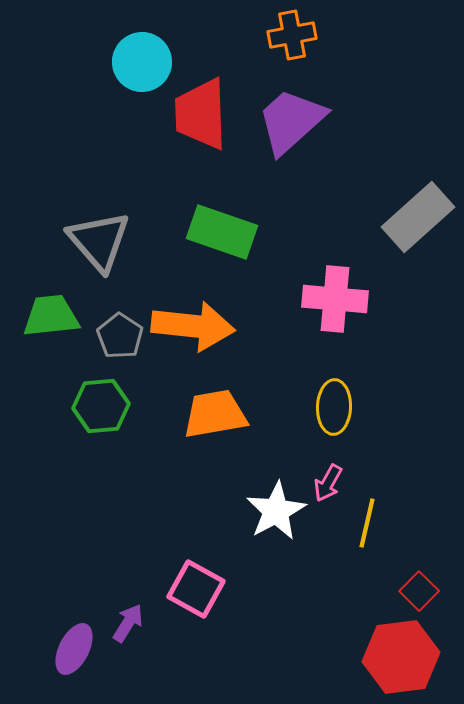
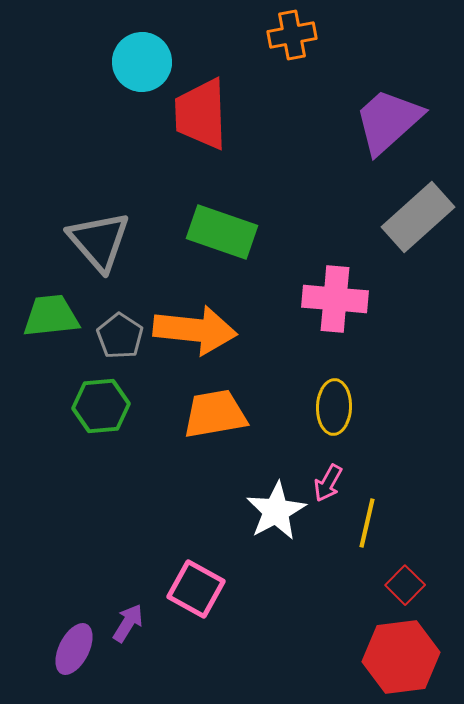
purple trapezoid: moved 97 px right
orange arrow: moved 2 px right, 4 px down
red square: moved 14 px left, 6 px up
